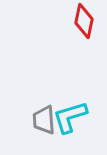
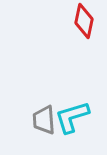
cyan L-shape: moved 2 px right
